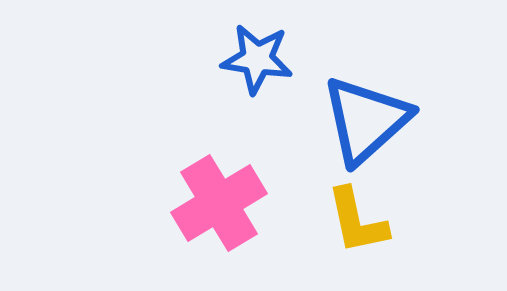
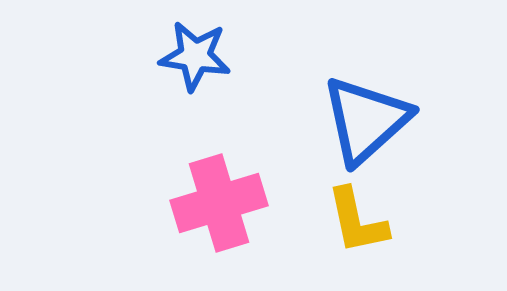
blue star: moved 62 px left, 3 px up
pink cross: rotated 14 degrees clockwise
